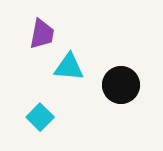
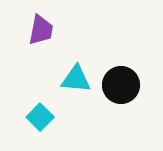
purple trapezoid: moved 1 px left, 4 px up
cyan triangle: moved 7 px right, 12 px down
